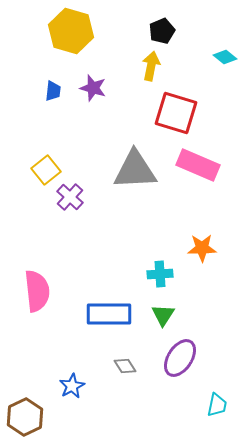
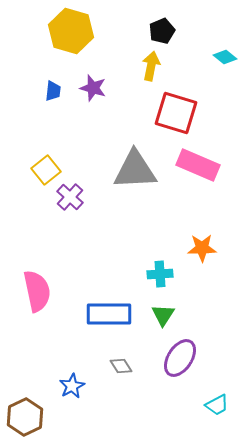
pink semicircle: rotated 6 degrees counterclockwise
gray diamond: moved 4 px left
cyan trapezoid: rotated 50 degrees clockwise
